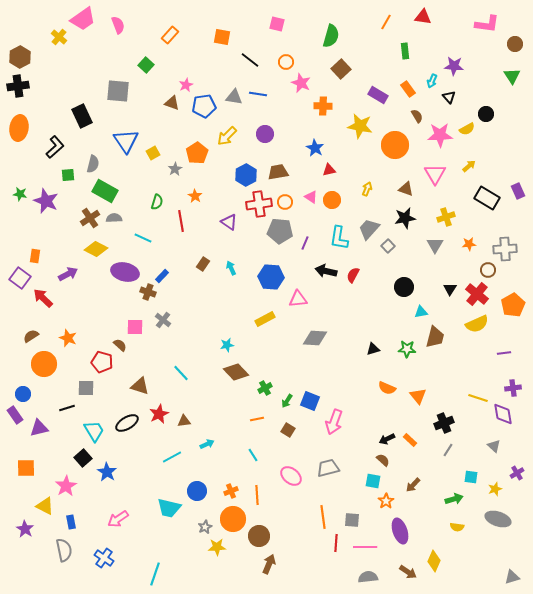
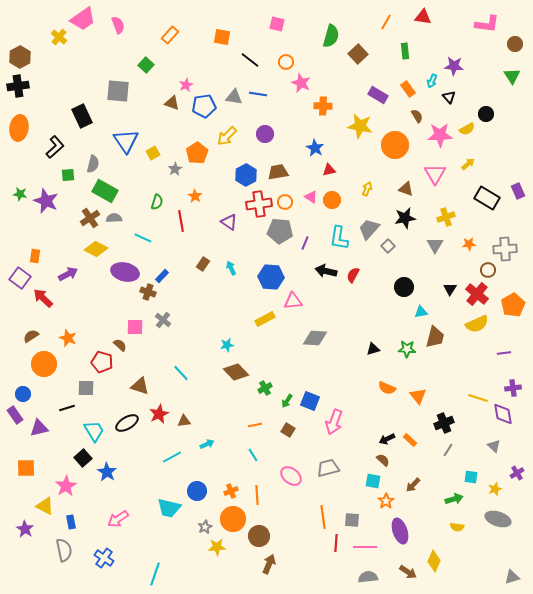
brown square at (341, 69): moved 17 px right, 15 px up
yellow arrow at (469, 166): moved 1 px left, 2 px up
pink triangle at (298, 299): moved 5 px left, 2 px down
orange line at (257, 419): moved 2 px left, 6 px down
